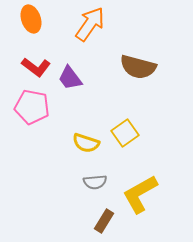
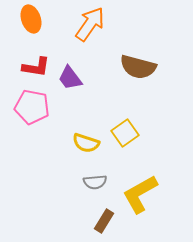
red L-shape: rotated 28 degrees counterclockwise
